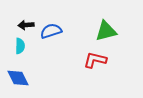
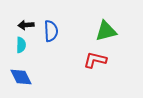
blue semicircle: rotated 105 degrees clockwise
cyan semicircle: moved 1 px right, 1 px up
blue diamond: moved 3 px right, 1 px up
